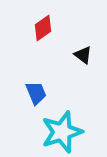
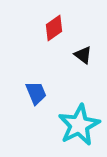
red diamond: moved 11 px right
cyan star: moved 17 px right, 7 px up; rotated 9 degrees counterclockwise
